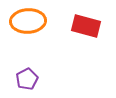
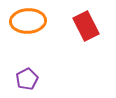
red rectangle: rotated 48 degrees clockwise
